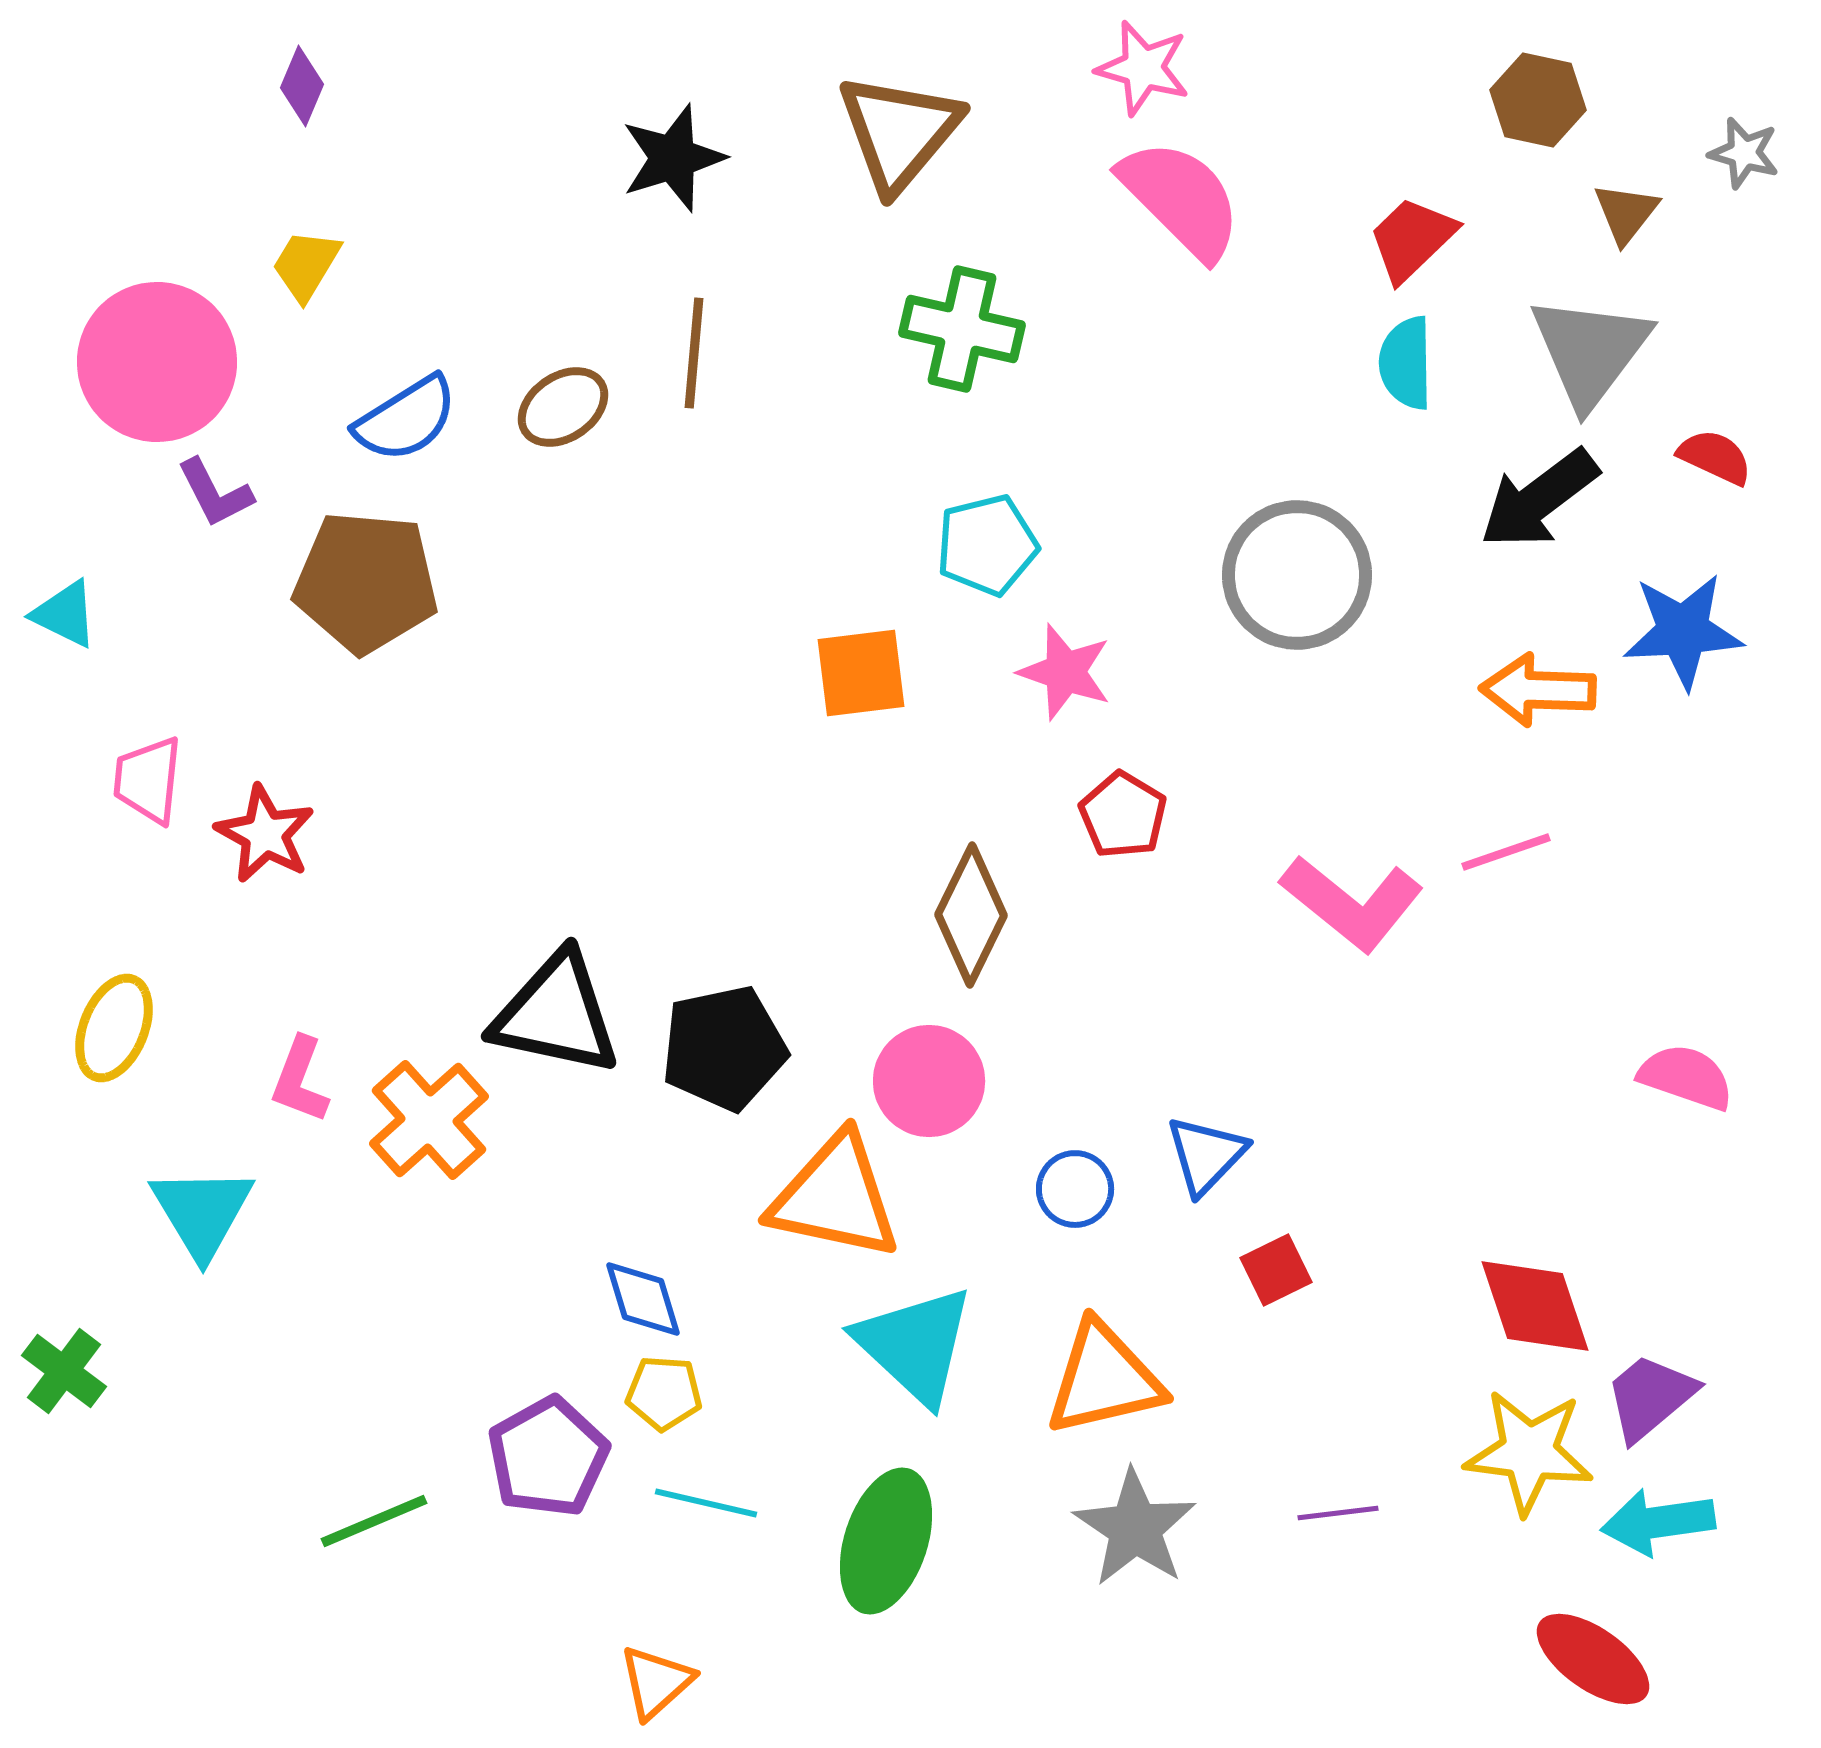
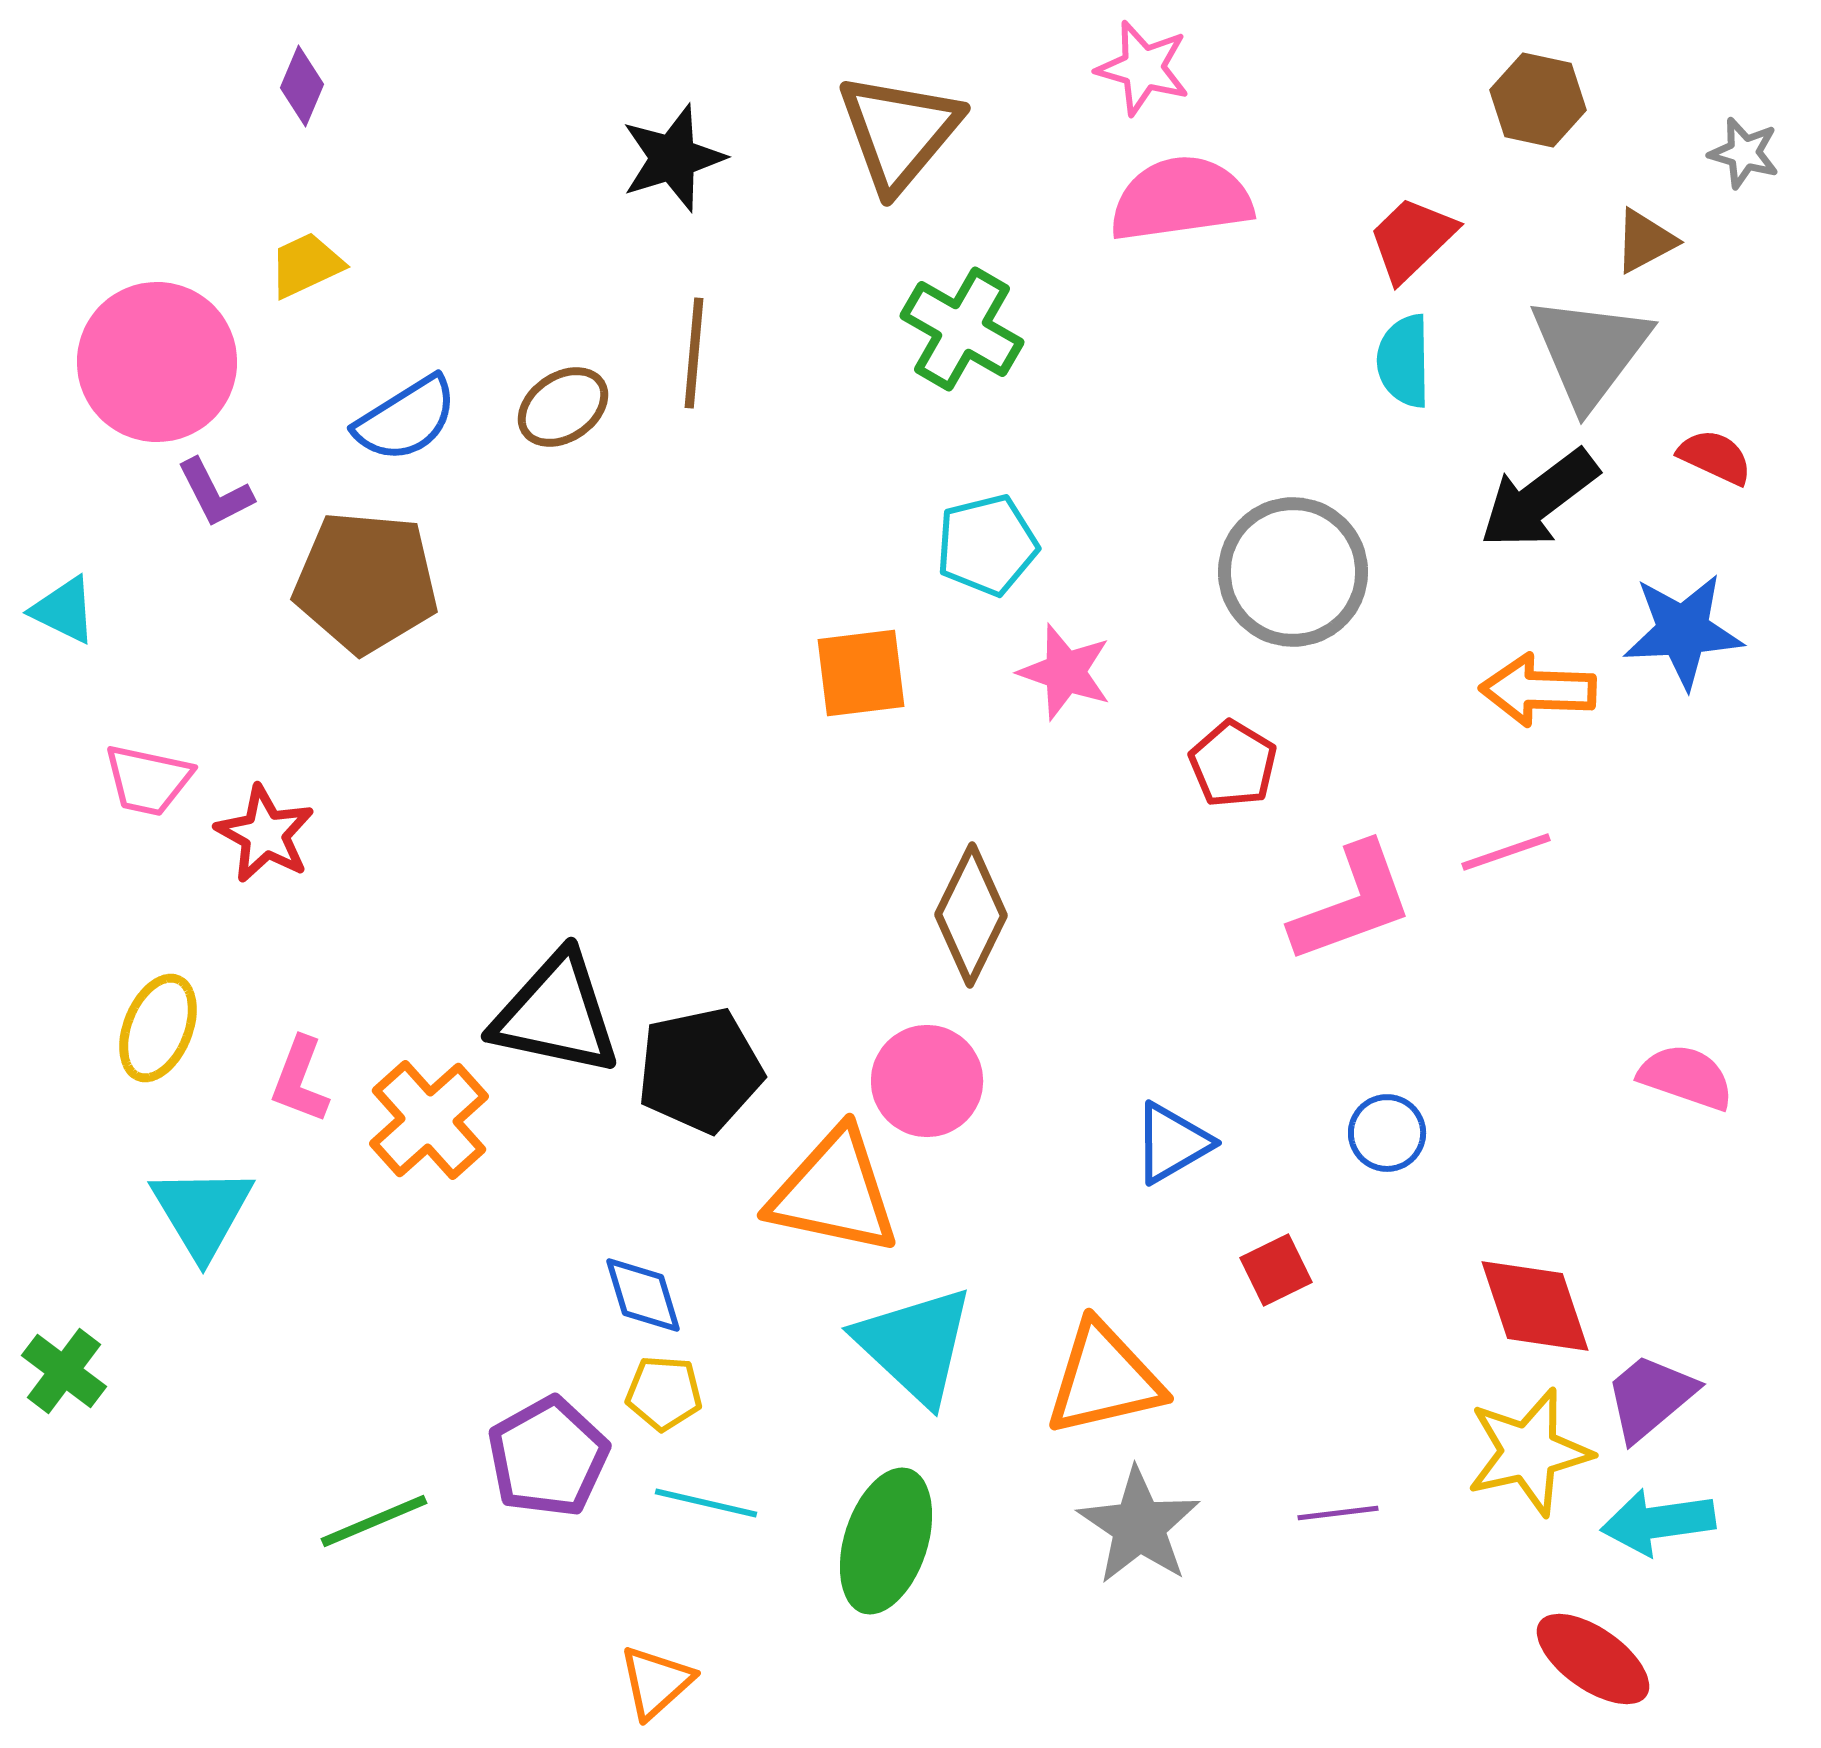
pink semicircle at (1181, 199): rotated 53 degrees counterclockwise
brown triangle at (1626, 213): moved 19 px right, 28 px down; rotated 24 degrees clockwise
yellow trapezoid at (306, 265): rotated 34 degrees clockwise
green cross at (962, 329): rotated 17 degrees clockwise
cyan semicircle at (1406, 363): moved 2 px left, 2 px up
gray circle at (1297, 575): moved 4 px left, 3 px up
cyan triangle at (65, 614): moved 1 px left, 4 px up
pink trapezoid at (148, 780): rotated 84 degrees counterclockwise
red pentagon at (1123, 815): moved 110 px right, 51 px up
pink L-shape at (1352, 903): rotated 59 degrees counterclockwise
yellow ellipse at (114, 1028): moved 44 px right
black pentagon at (724, 1048): moved 24 px left, 22 px down
pink circle at (929, 1081): moved 2 px left
blue triangle at (1206, 1155): moved 34 px left, 12 px up; rotated 16 degrees clockwise
blue circle at (1075, 1189): moved 312 px right, 56 px up
orange triangle at (835, 1197): moved 1 px left, 5 px up
blue diamond at (643, 1299): moved 4 px up
yellow star at (1529, 1452): rotated 20 degrees counterclockwise
gray star at (1135, 1528): moved 4 px right, 2 px up
